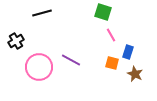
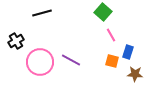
green square: rotated 24 degrees clockwise
orange square: moved 2 px up
pink circle: moved 1 px right, 5 px up
brown star: rotated 21 degrees counterclockwise
